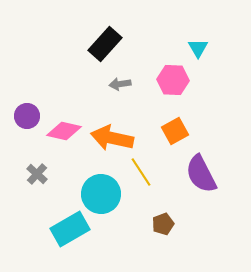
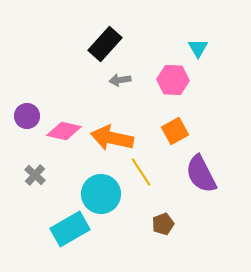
gray arrow: moved 4 px up
gray cross: moved 2 px left, 1 px down
